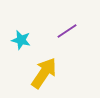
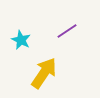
cyan star: rotated 12 degrees clockwise
